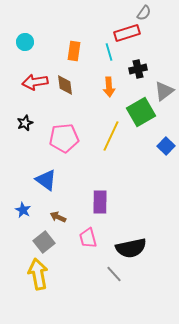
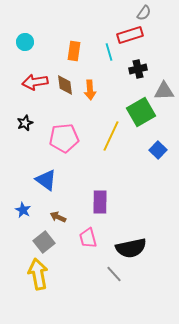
red rectangle: moved 3 px right, 2 px down
orange arrow: moved 19 px left, 3 px down
gray triangle: rotated 35 degrees clockwise
blue square: moved 8 px left, 4 px down
